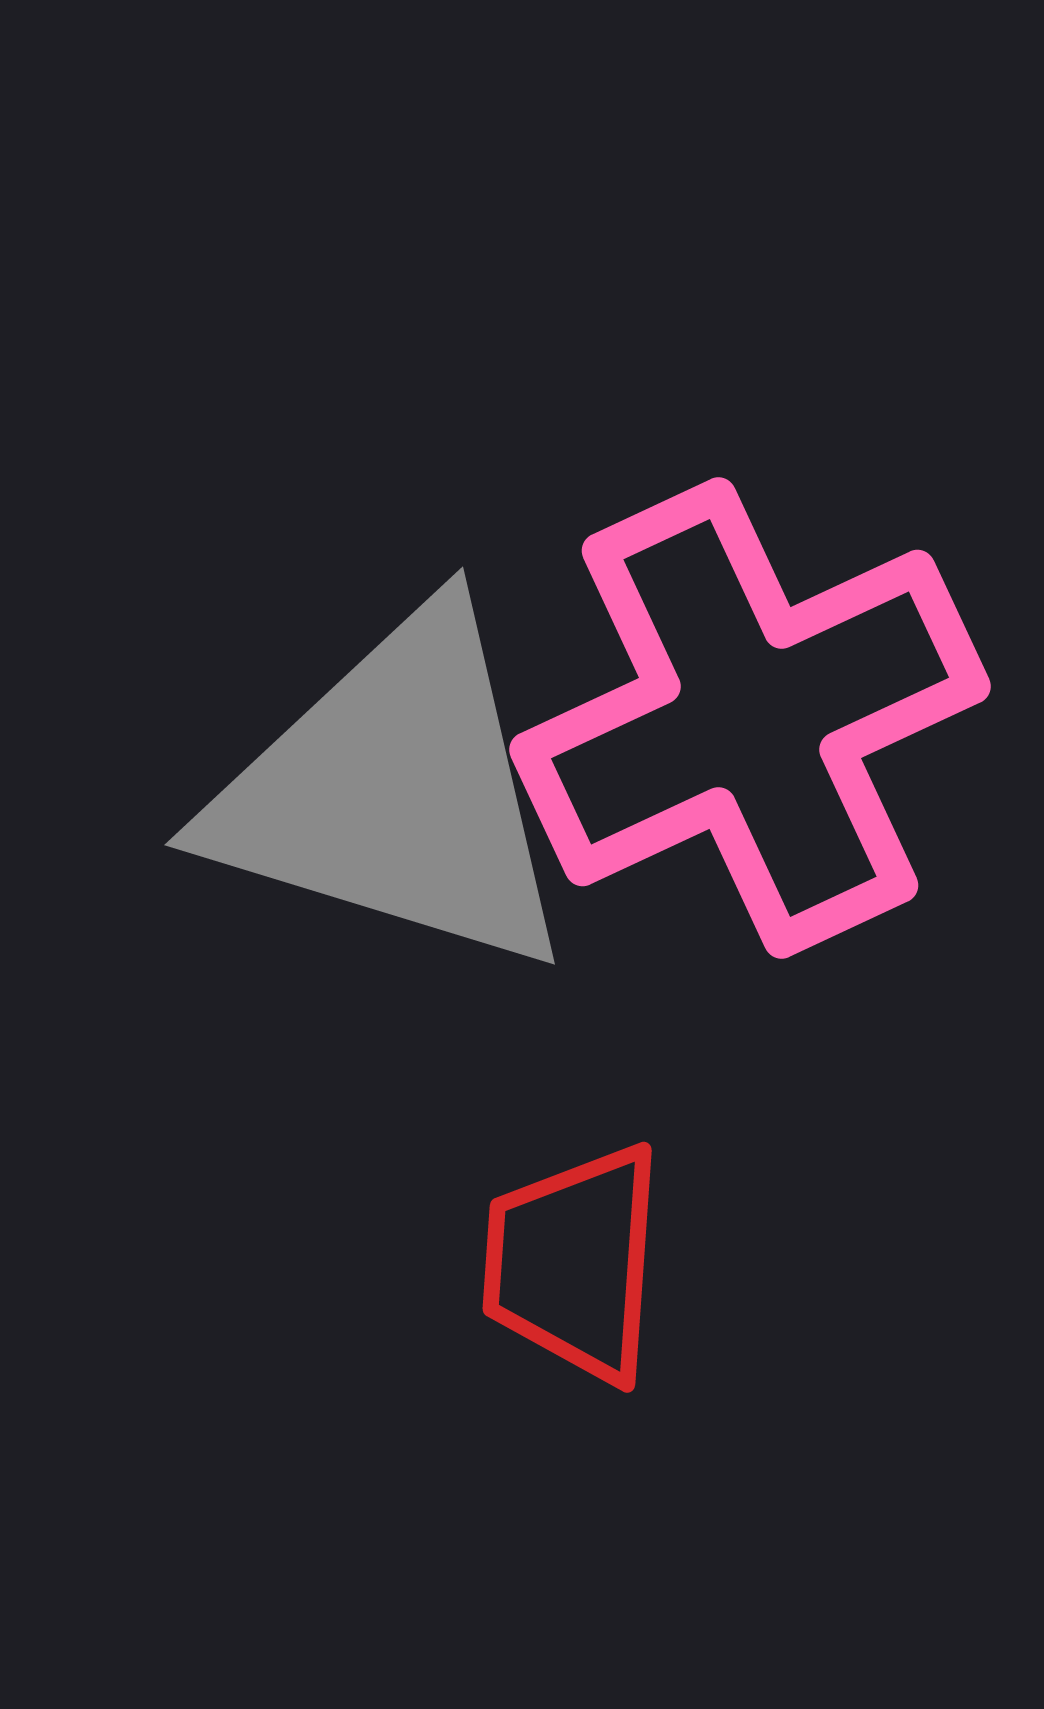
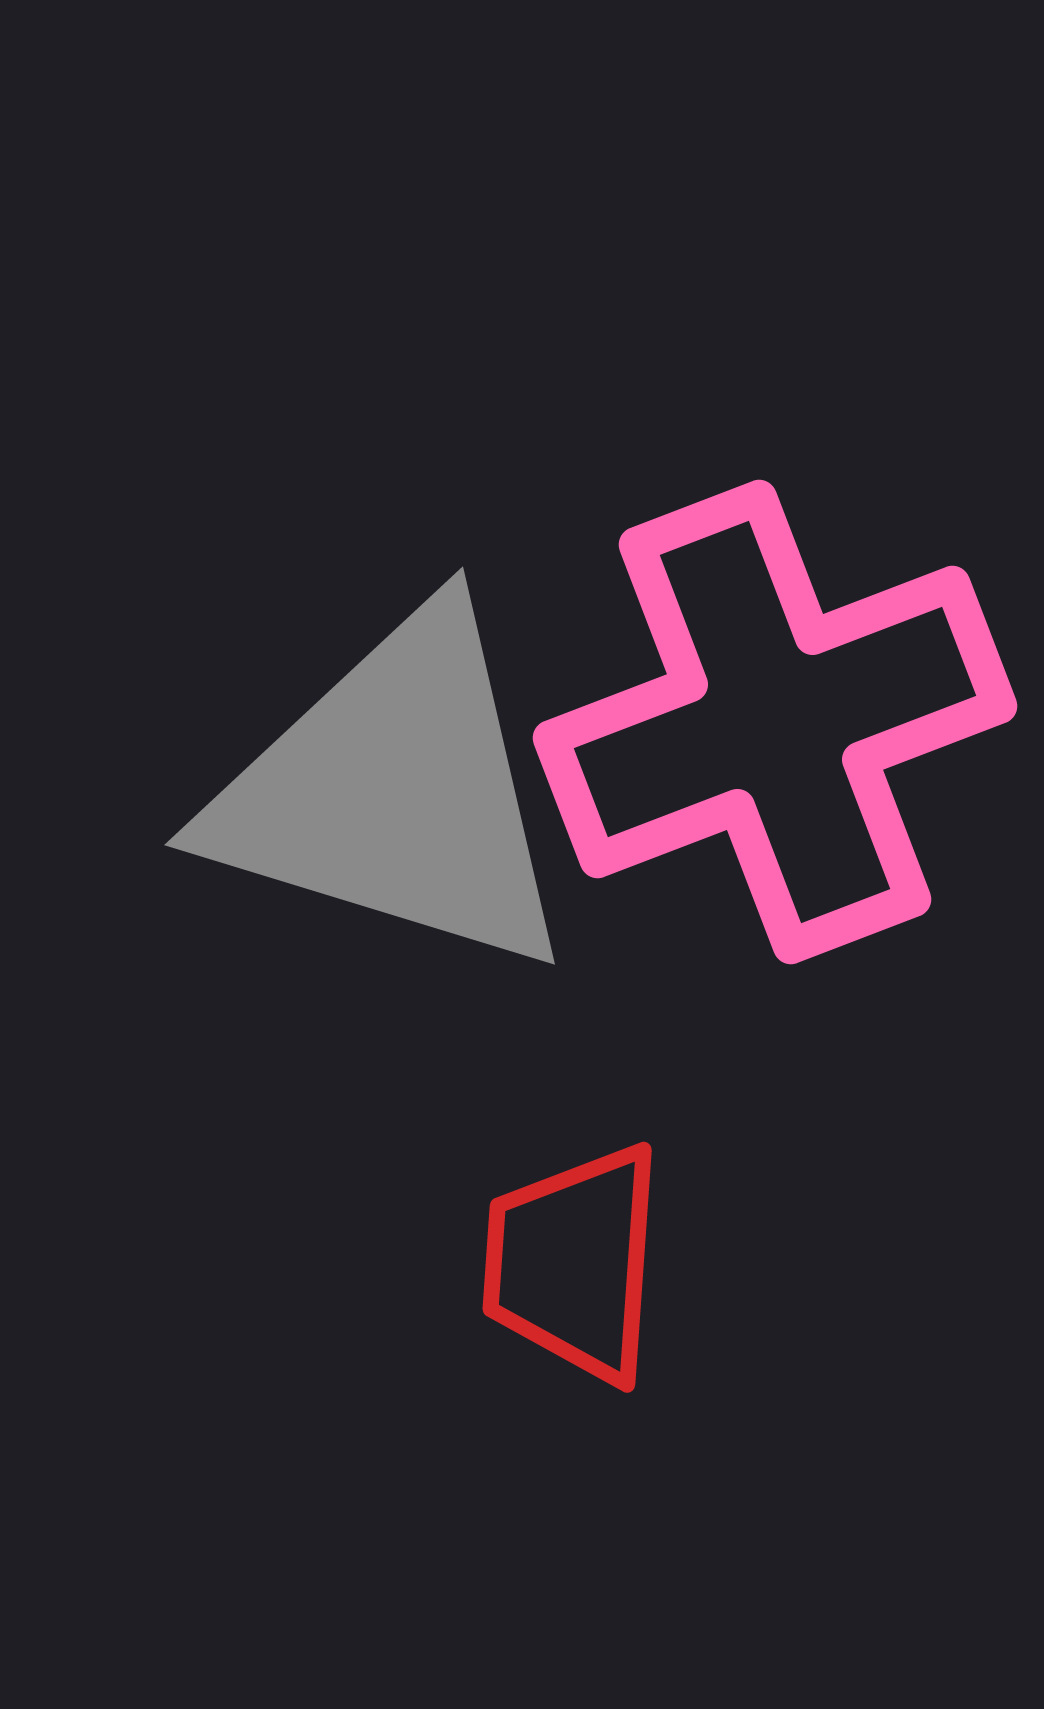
pink cross: moved 25 px right, 4 px down; rotated 4 degrees clockwise
